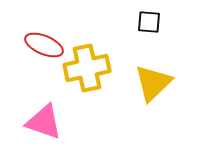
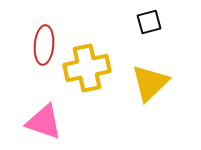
black square: rotated 20 degrees counterclockwise
red ellipse: rotated 72 degrees clockwise
yellow triangle: moved 3 px left
